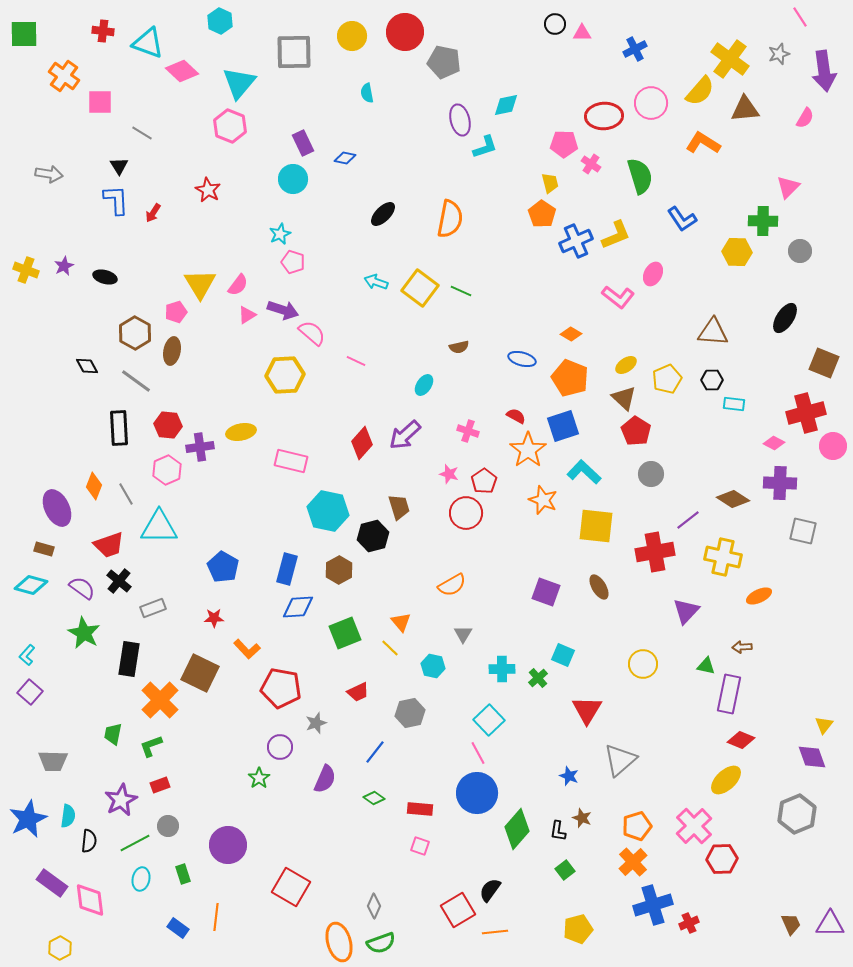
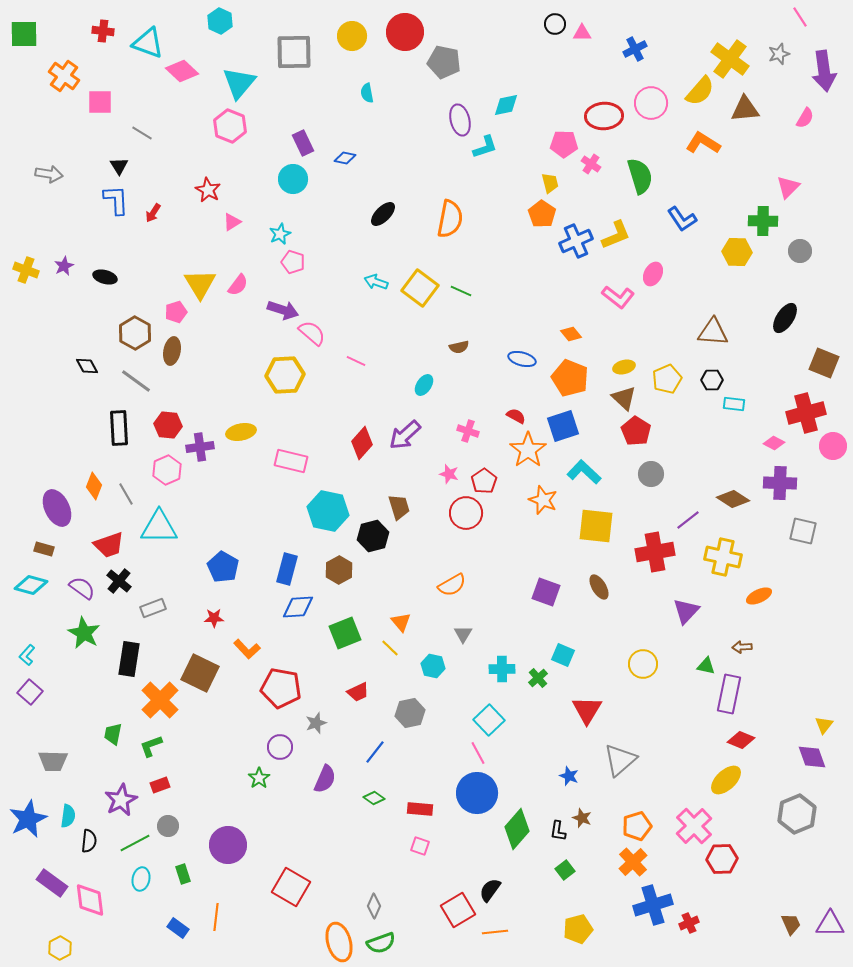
pink triangle at (247, 315): moved 15 px left, 93 px up
orange diamond at (571, 334): rotated 20 degrees clockwise
yellow ellipse at (626, 365): moved 2 px left, 2 px down; rotated 20 degrees clockwise
